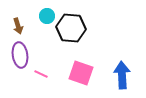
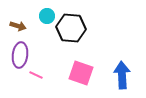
brown arrow: rotated 56 degrees counterclockwise
purple ellipse: rotated 15 degrees clockwise
pink line: moved 5 px left, 1 px down
